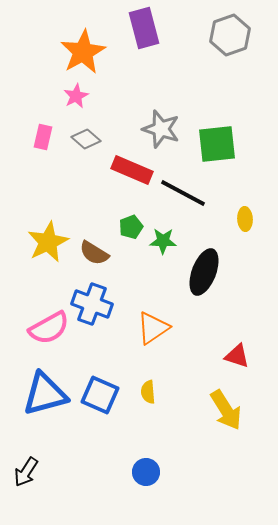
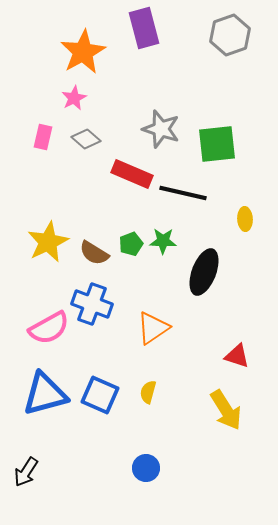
pink star: moved 2 px left, 2 px down
red rectangle: moved 4 px down
black line: rotated 15 degrees counterclockwise
green pentagon: moved 17 px down
yellow semicircle: rotated 20 degrees clockwise
blue circle: moved 4 px up
